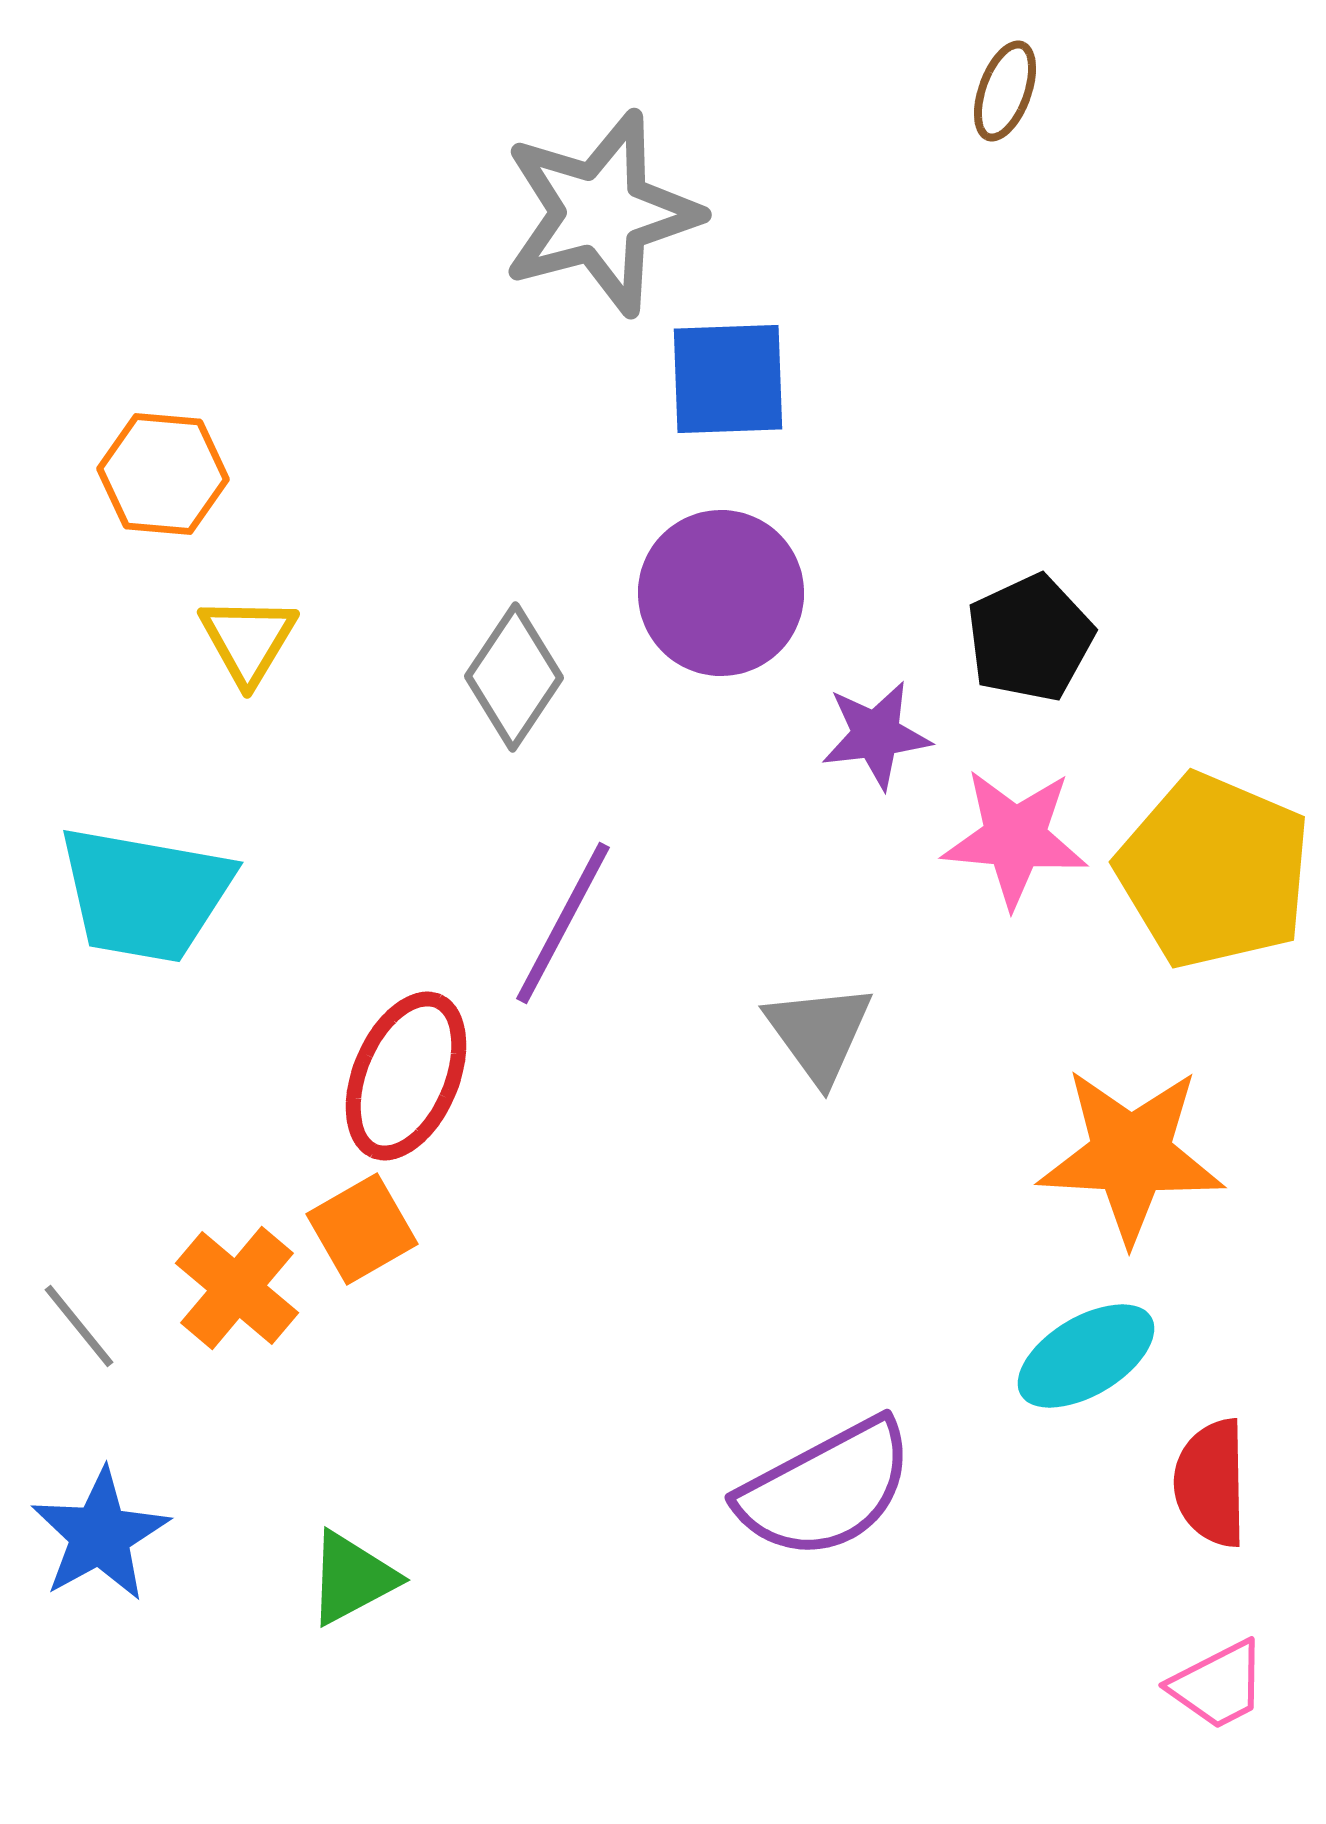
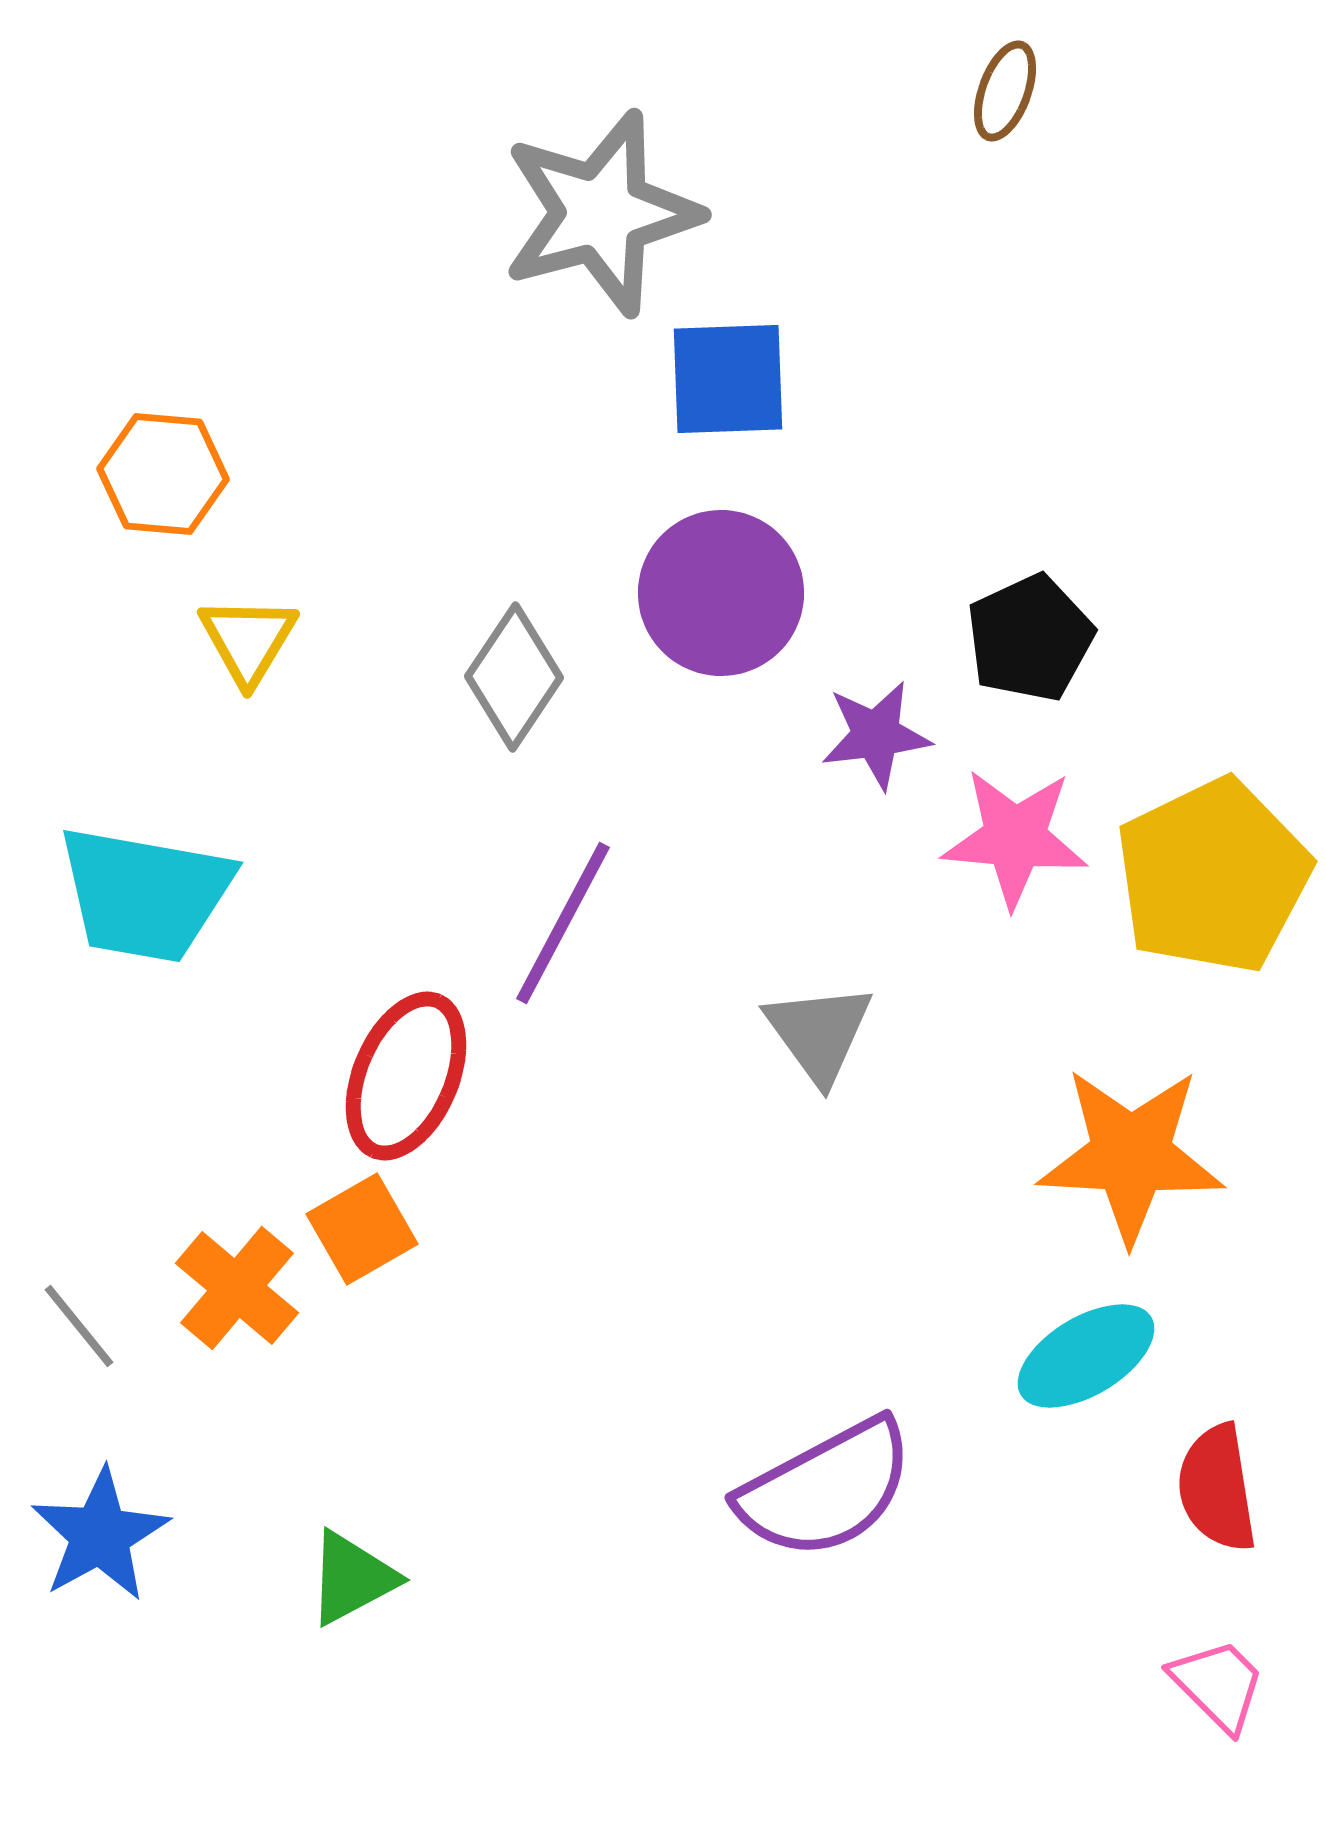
yellow pentagon: moved 1 px left, 5 px down; rotated 23 degrees clockwise
red semicircle: moved 6 px right, 5 px down; rotated 8 degrees counterclockwise
pink trapezoid: rotated 108 degrees counterclockwise
